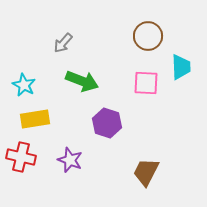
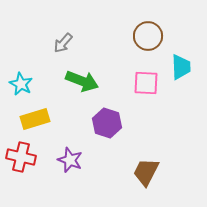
cyan star: moved 3 px left, 1 px up
yellow rectangle: rotated 8 degrees counterclockwise
